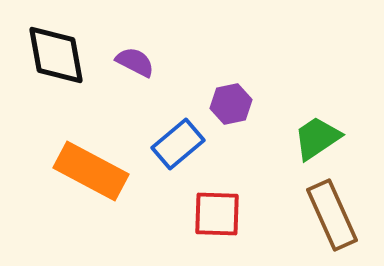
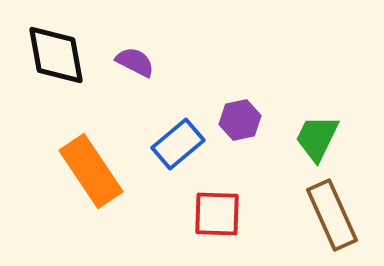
purple hexagon: moved 9 px right, 16 px down
green trapezoid: rotated 30 degrees counterclockwise
orange rectangle: rotated 28 degrees clockwise
